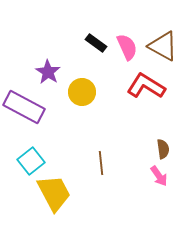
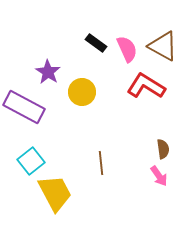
pink semicircle: moved 2 px down
yellow trapezoid: moved 1 px right
